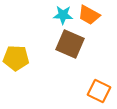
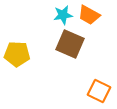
cyan star: rotated 12 degrees counterclockwise
yellow pentagon: moved 1 px right, 4 px up
